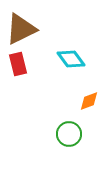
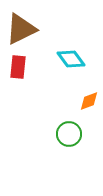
red rectangle: moved 3 px down; rotated 20 degrees clockwise
